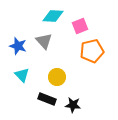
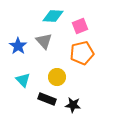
blue star: rotated 18 degrees clockwise
orange pentagon: moved 10 px left, 2 px down
cyan triangle: moved 1 px right, 5 px down
